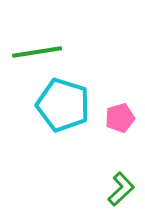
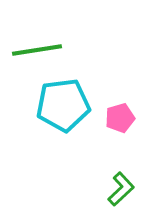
green line: moved 2 px up
cyan pentagon: rotated 24 degrees counterclockwise
